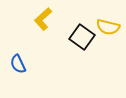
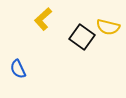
blue semicircle: moved 5 px down
